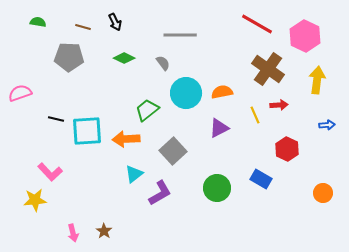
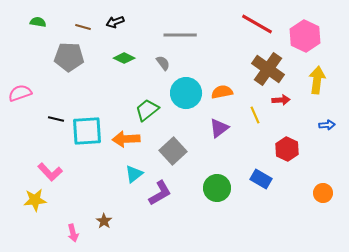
black arrow: rotated 96 degrees clockwise
red arrow: moved 2 px right, 5 px up
purple triangle: rotated 10 degrees counterclockwise
brown star: moved 10 px up
